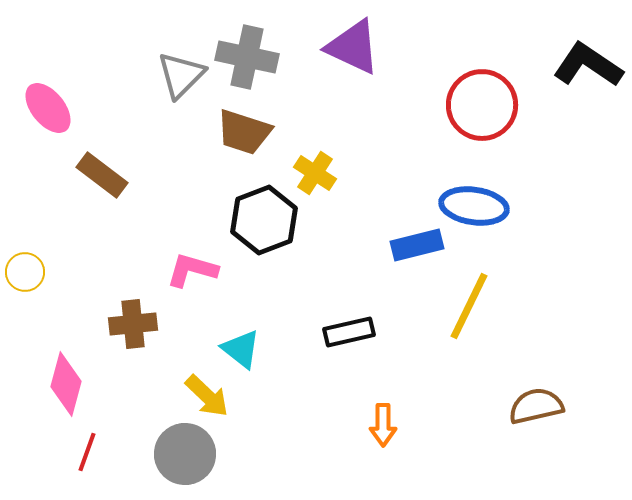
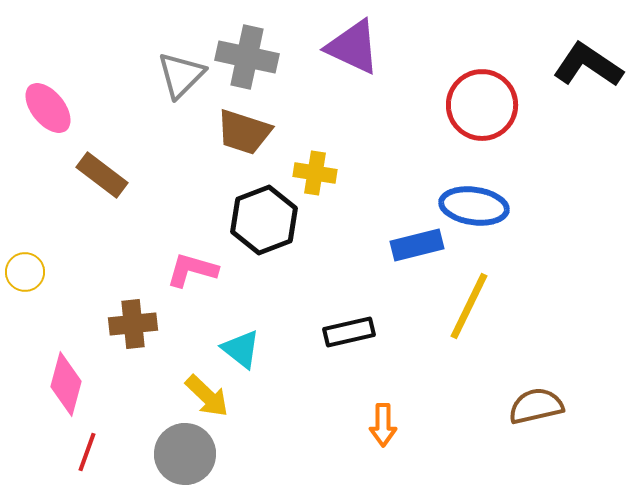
yellow cross: rotated 24 degrees counterclockwise
